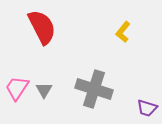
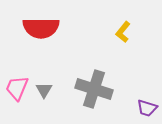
red semicircle: moved 1 px left, 1 px down; rotated 117 degrees clockwise
pink trapezoid: rotated 12 degrees counterclockwise
